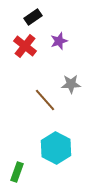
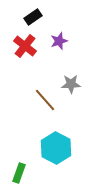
green rectangle: moved 2 px right, 1 px down
